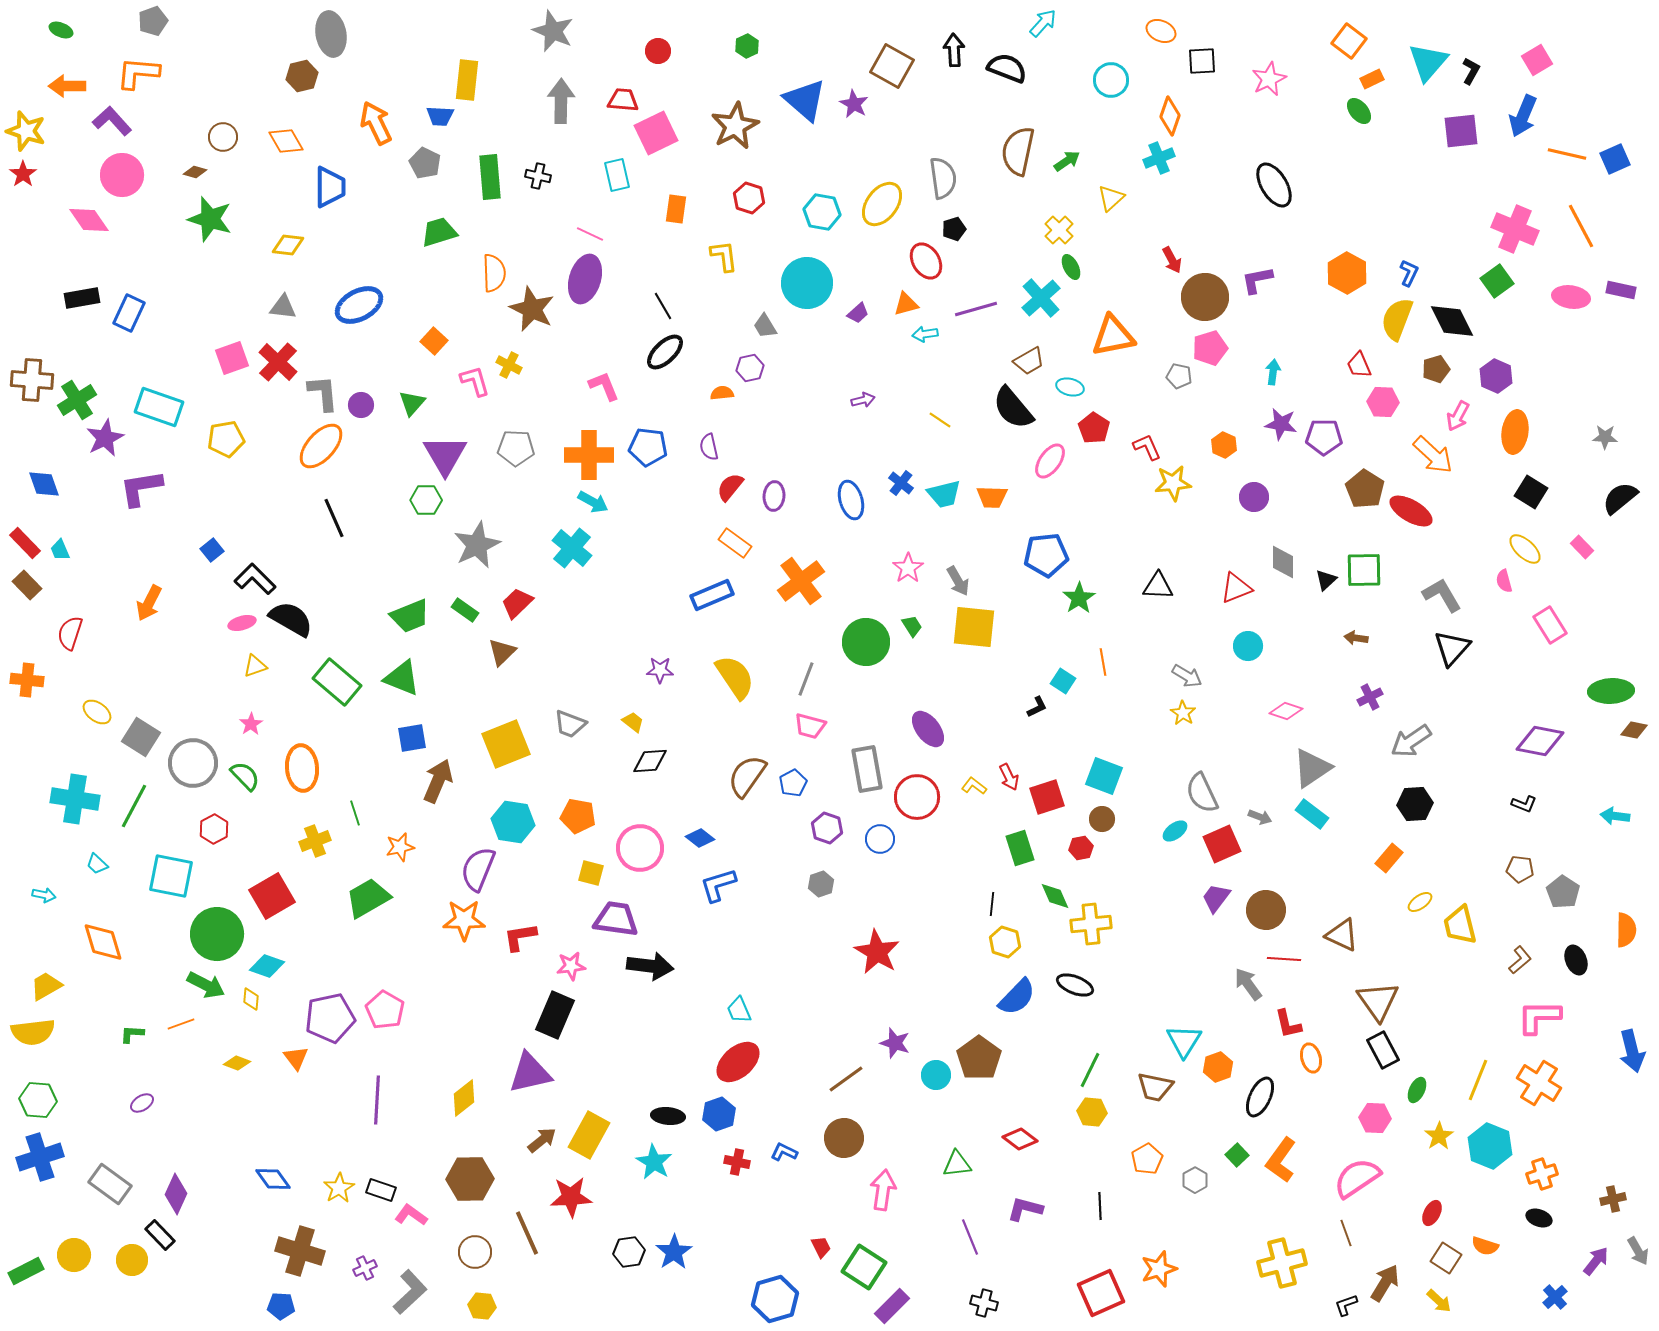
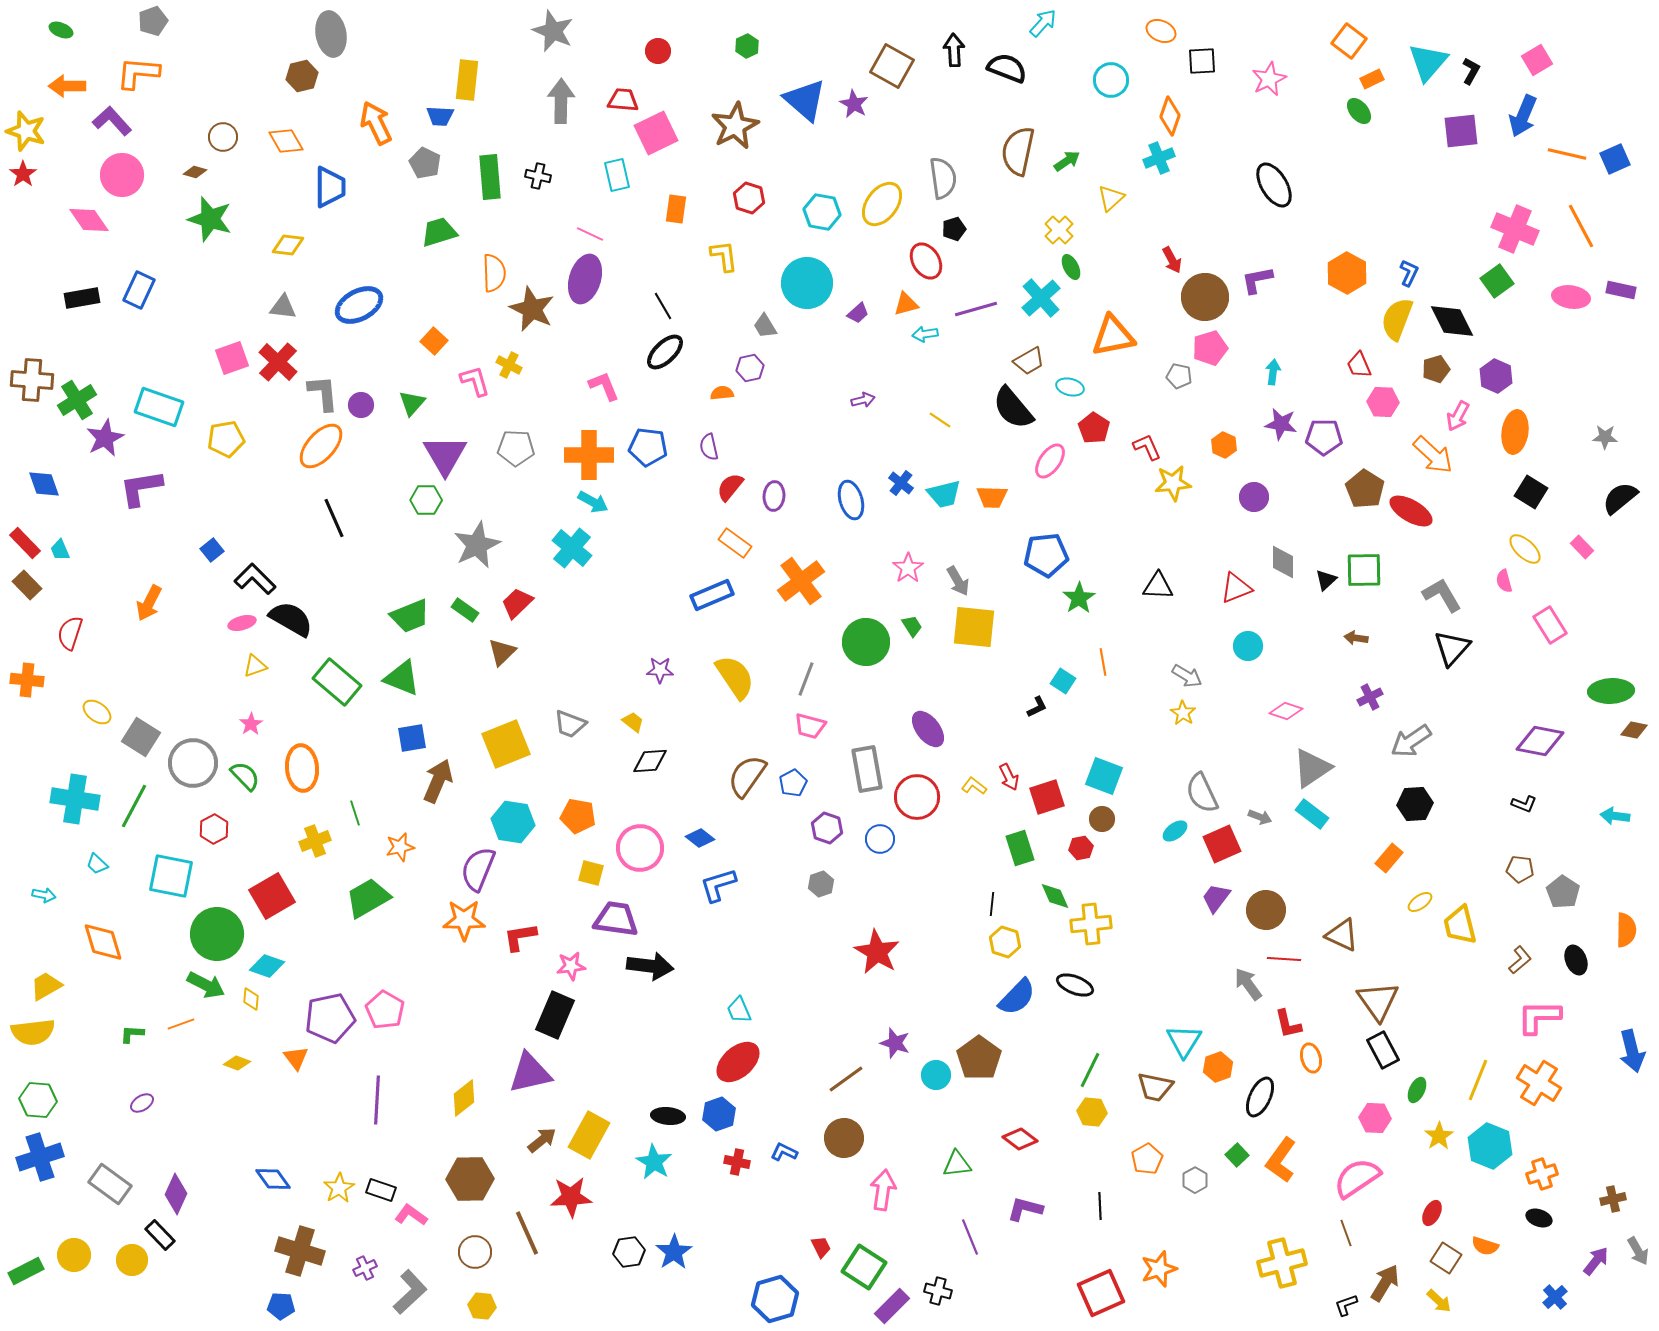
blue rectangle at (129, 313): moved 10 px right, 23 px up
black cross at (984, 1303): moved 46 px left, 12 px up
